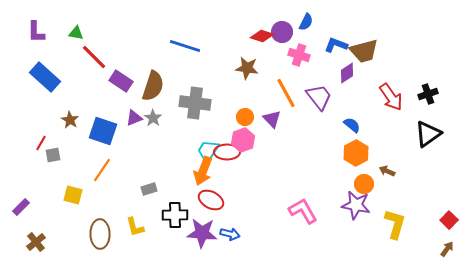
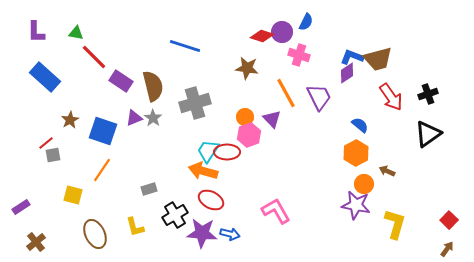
blue L-shape at (336, 45): moved 16 px right, 12 px down
brown trapezoid at (364, 51): moved 14 px right, 8 px down
brown semicircle at (153, 86): rotated 32 degrees counterclockwise
purple trapezoid at (319, 97): rotated 12 degrees clockwise
gray cross at (195, 103): rotated 24 degrees counterclockwise
brown star at (70, 120): rotated 12 degrees clockwise
blue semicircle at (352, 125): moved 8 px right
pink hexagon at (243, 140): moved 6 px right, 5 px up
red line at (41, 143): moved 5 px right; rotated 21 degrees clockwise
orange arrow at (203, 171): rotated 84 degrees clockwise
purple rectangle at (21, 207): rotated 12 degrees clockwise
pink L-shape at (303, 211): moved 27 px left
black cross at (175, 215): rotated 30 degrees counterclockwise
brown ellipse at (100, 234): moved 5 px left; rotated 24 degrees counterclockwise
